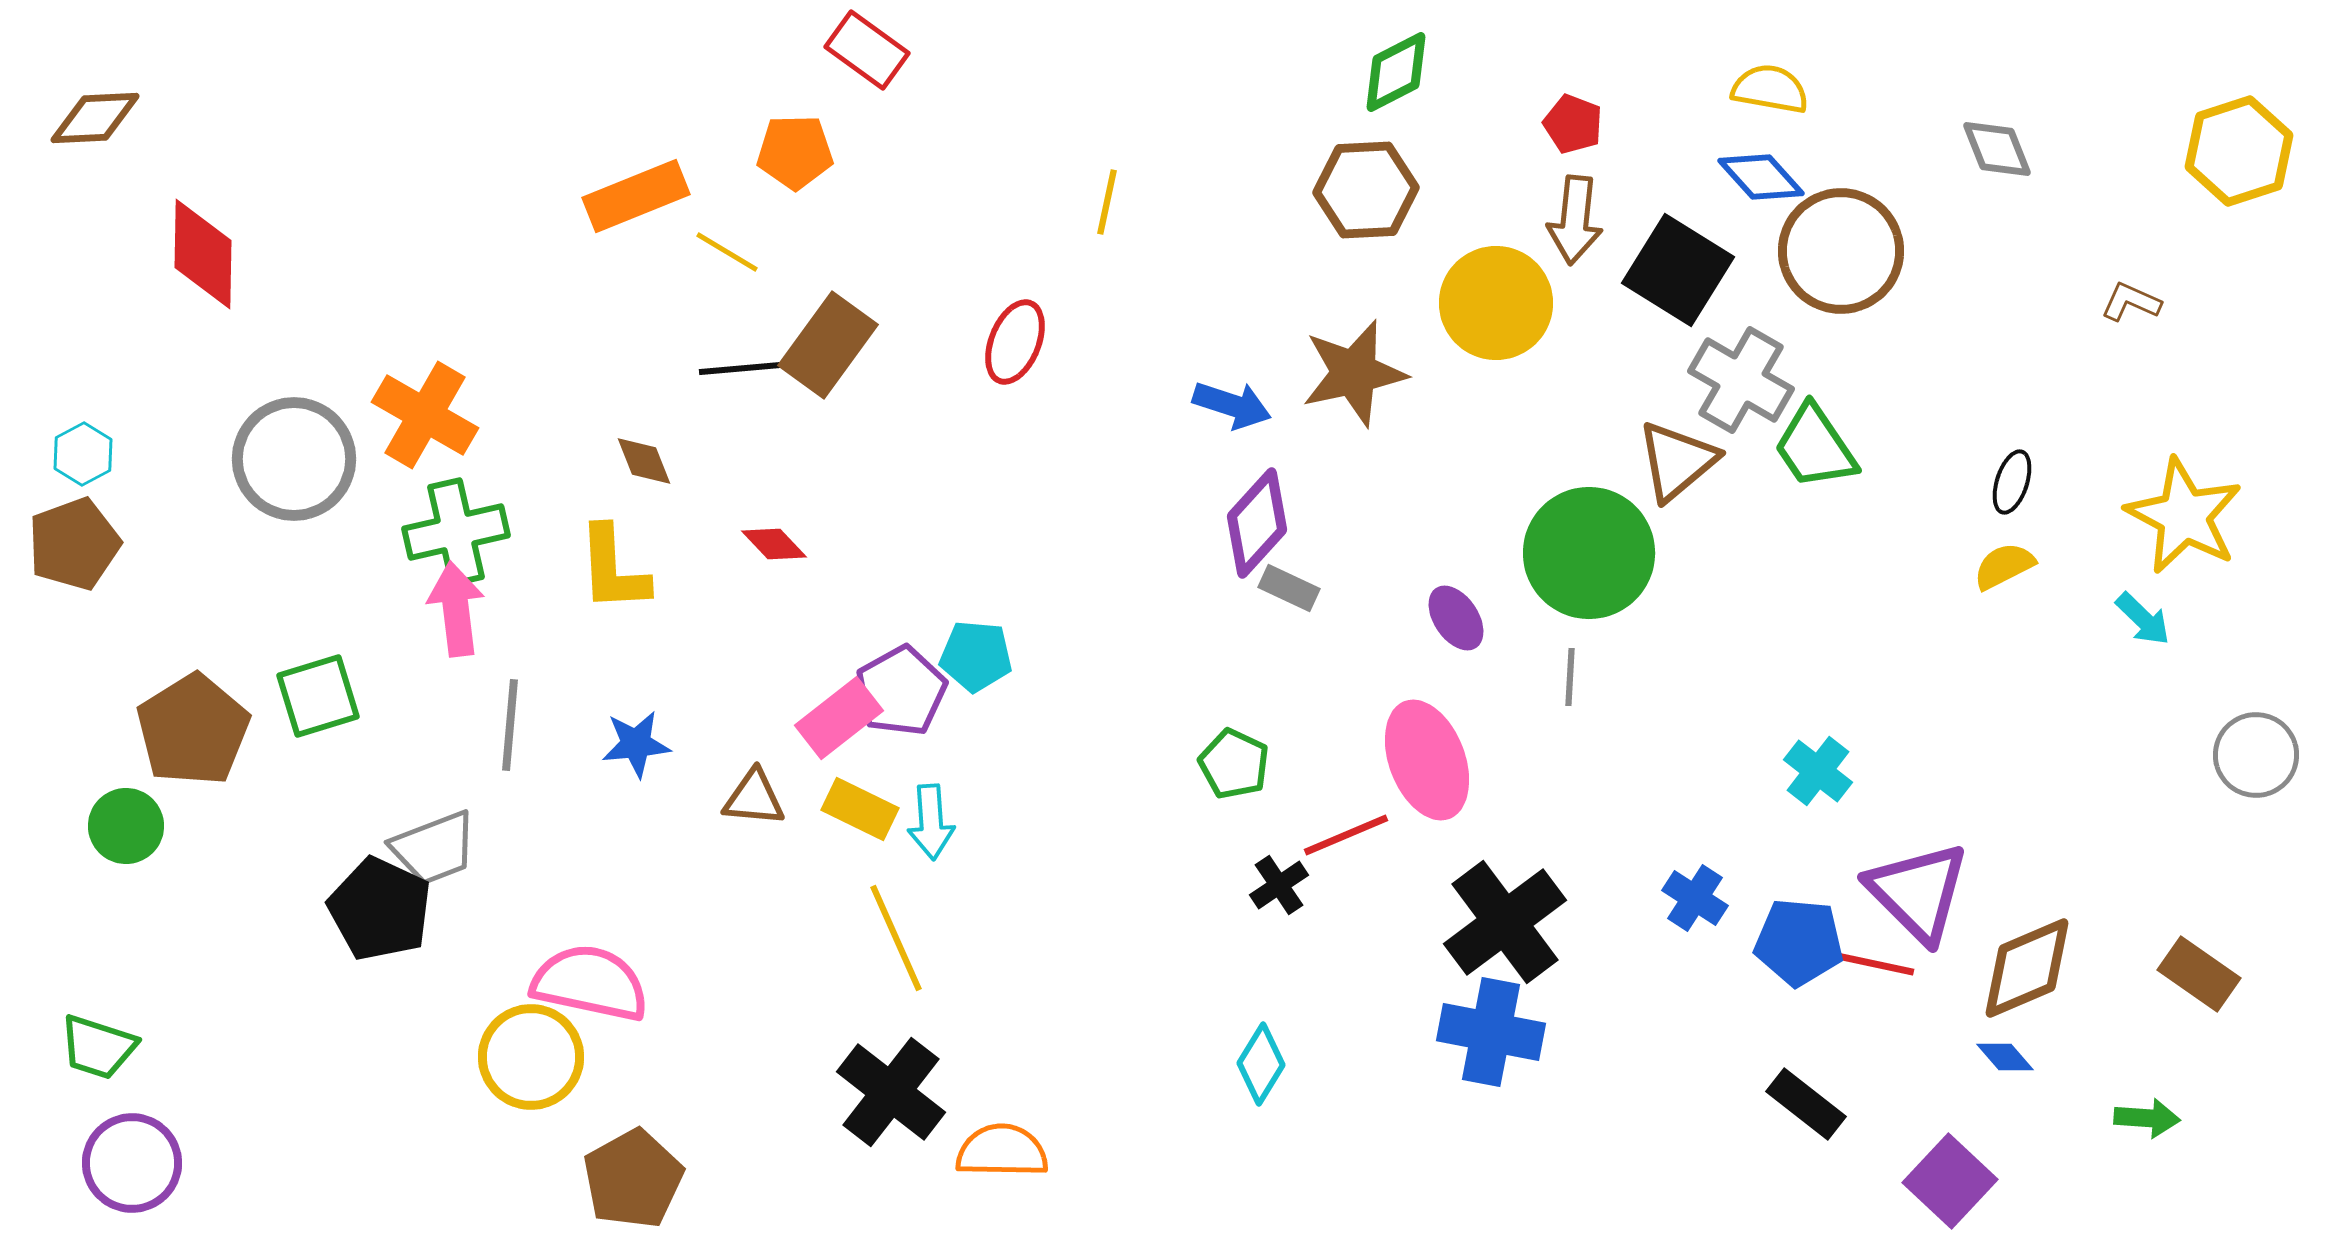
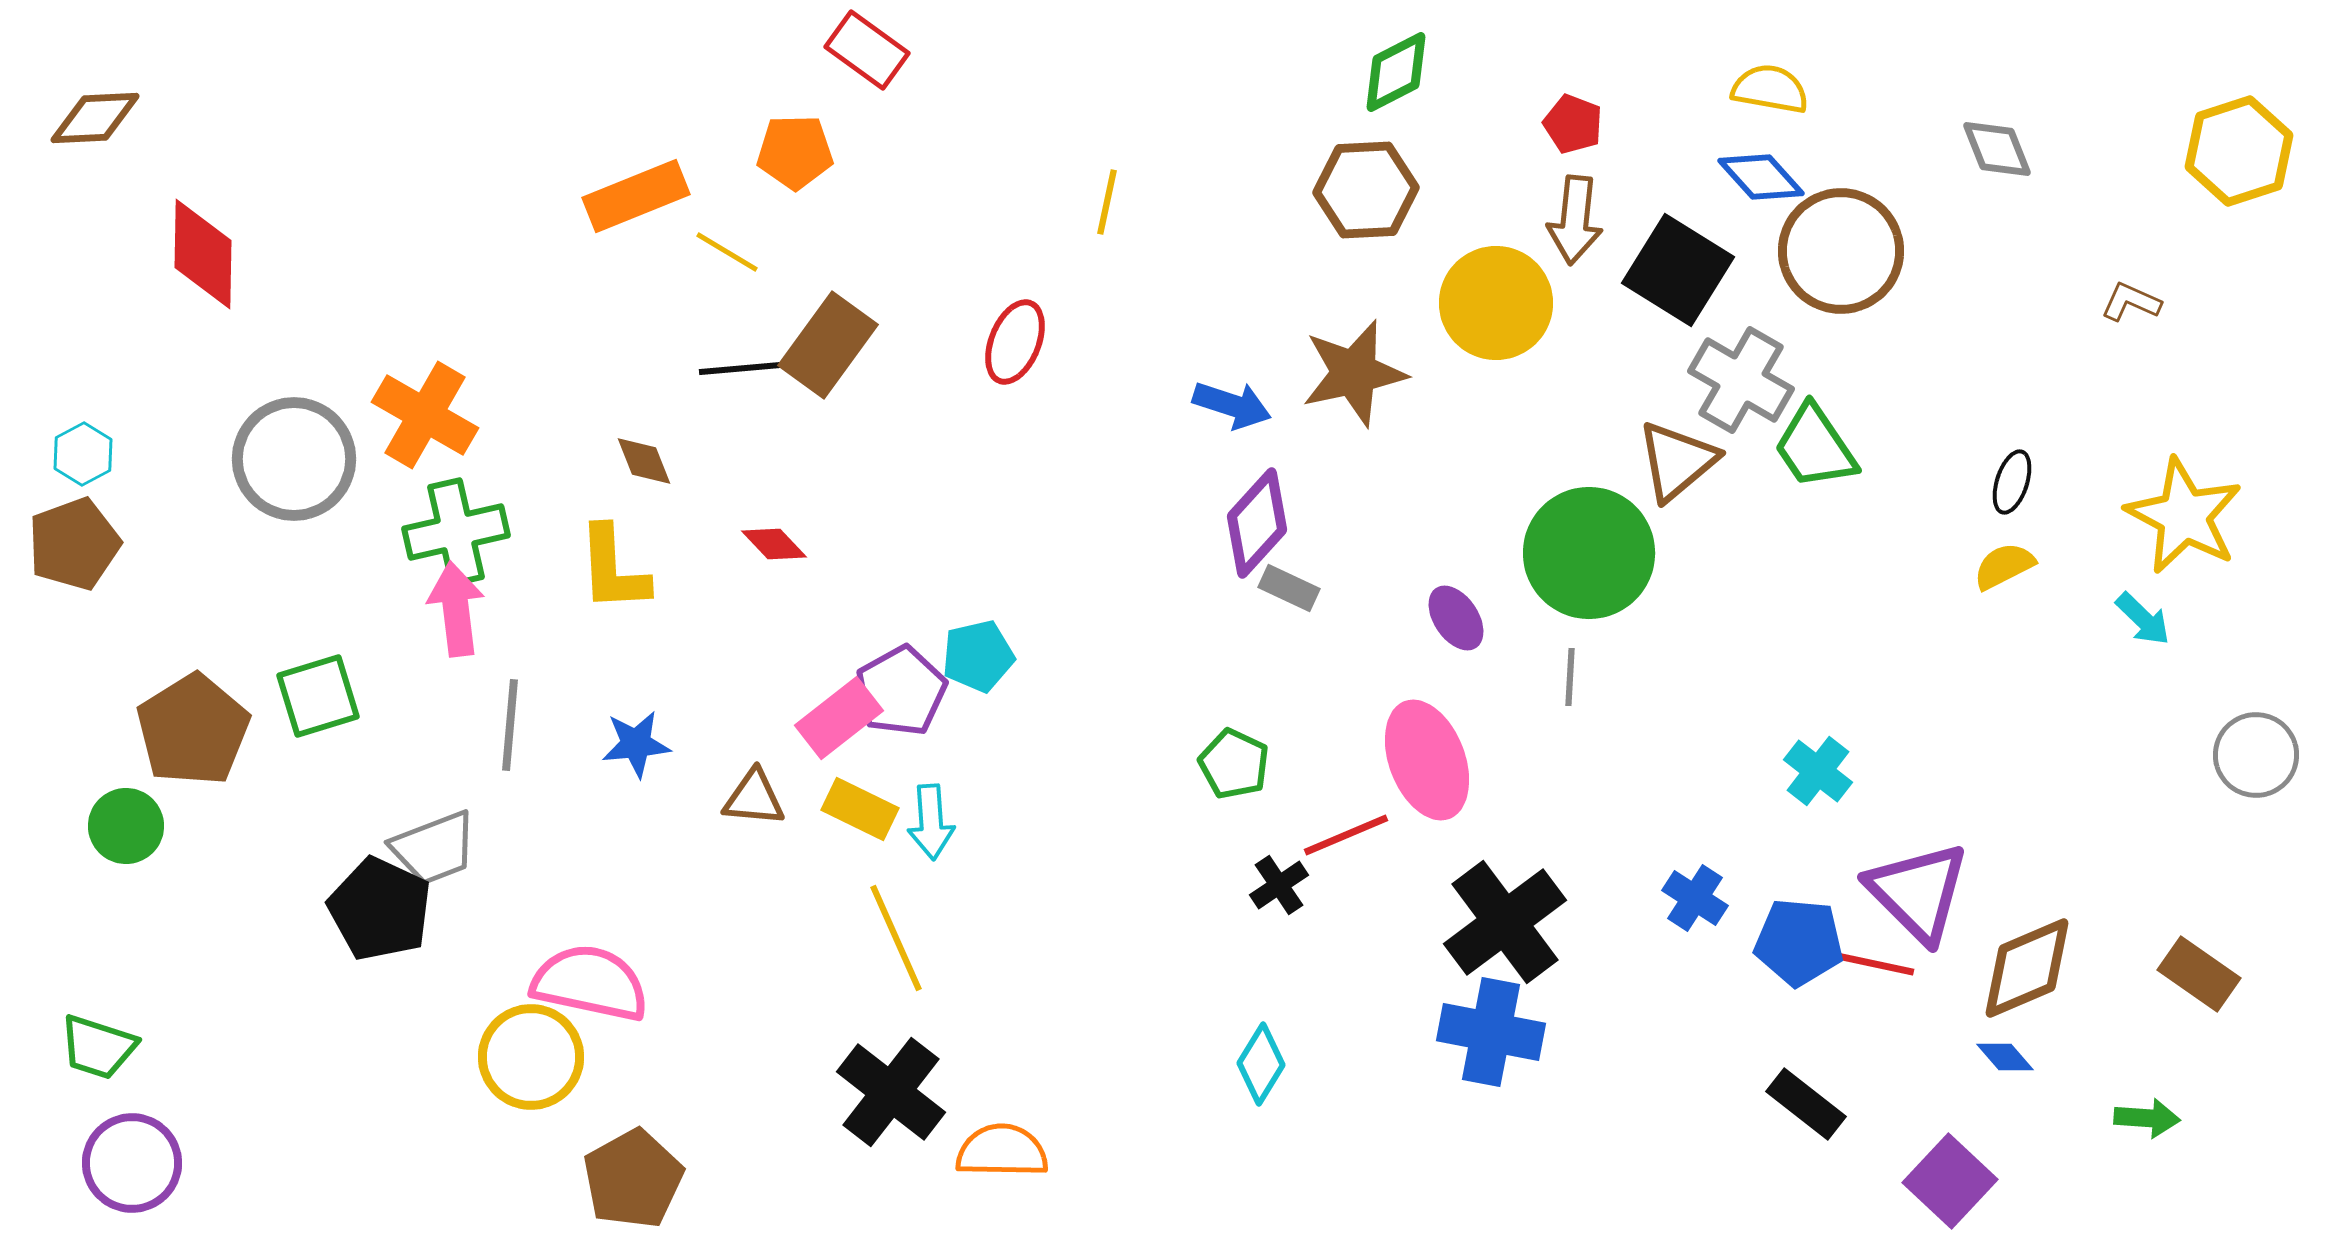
cyan pentagon at (976, 656): moved 2 px right; rotated 18 degrees counterclockwise
